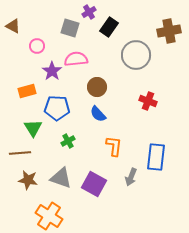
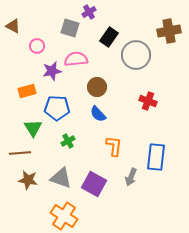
black rectangle: moved 10 px down
purple star: rotated 24 degrees clockwise
orange cross: moved 15 px right
